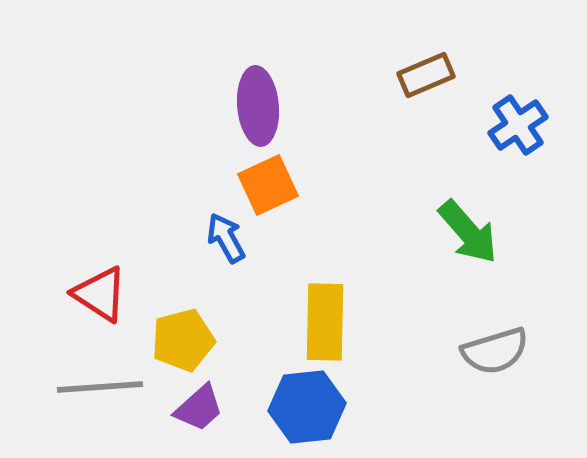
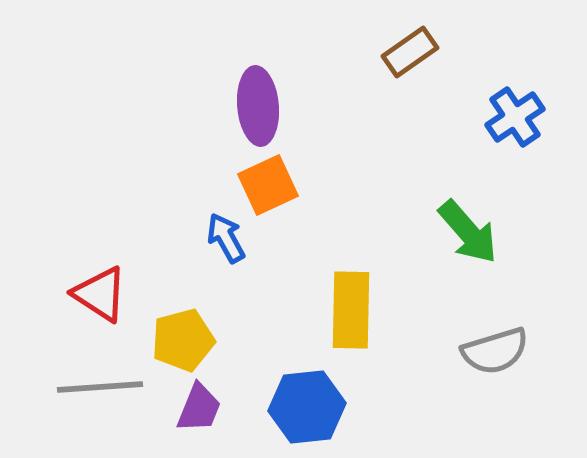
brown rectangle: moved 16 px left, 23 px up; rotated 12 degrees counterclockwise
blue cross: moved 3 px left, 8 px up
yellow rectangle: moved 26 px right, 12 px up
purple trapezoid: rotated 26 degrees counterclockwise
